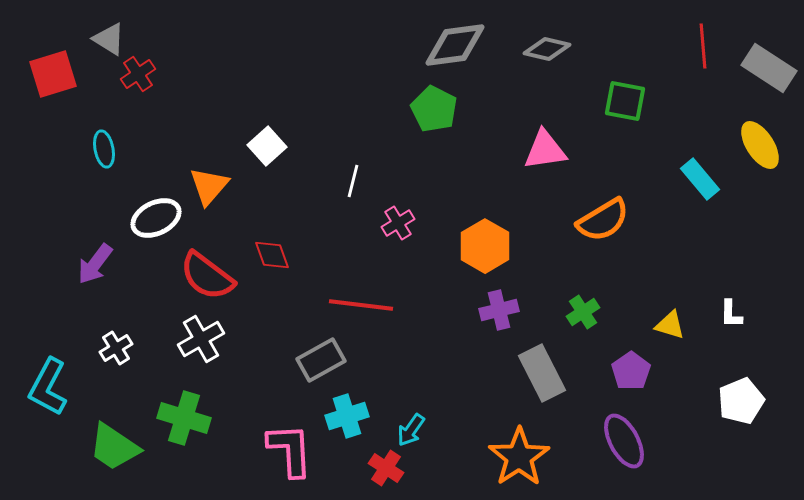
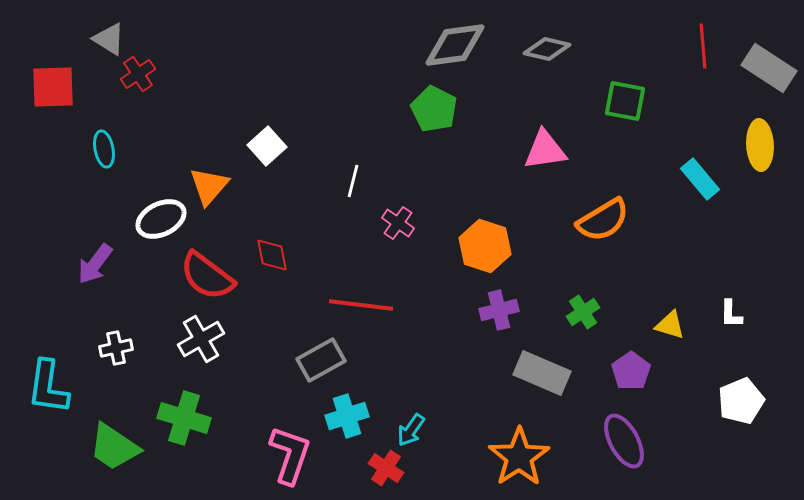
red square at (53, 74): moved 13 px down; rotated 15 degrees clockwise
yellow ellipse at (760, 145): rotated 30 degrees clockwise
white ellipse at (156, 218): moved 5 px right, 1 px down
pink cross at (398, 223): rotated 24 degrees counterclockwise
orange hexagon at (485, 246): rotated 12 degrees counterclockwise
red diamond at (272, 255): rotated 9 degrees clockwise
white cross at (116, 348): rotated 20 degrees clockwise
gray rectangle at (542, 373): rotated 40 degrees counterclockwise
cyan L-shape at (48, 387): rotated 20 degrees counterclockwise
pink L-shape at (290, 450): moved 5 px down; rotated 22 degrees clockwise
